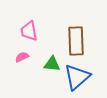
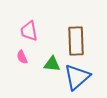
pink semicircle: rotated 88 degrees counterclockwise
